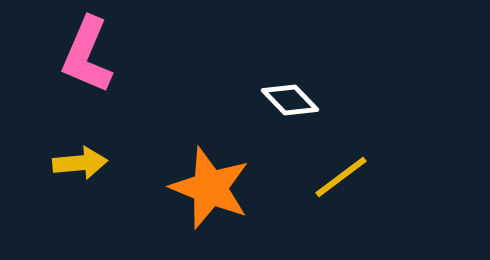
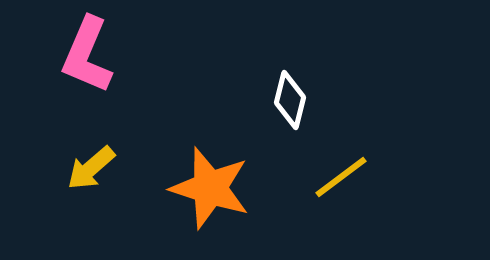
white diamond: rotated 58 degrees clockwise
yellow arrow: moved 11 px right, 5 px down; rotated 144 degrees clockwise
orange star: rotated 4 degrees counterclockwise
